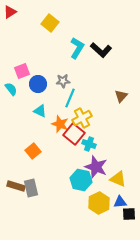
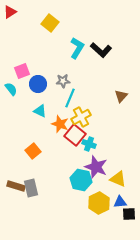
yellow cross: moved 1 px left, 1 px up
red square: moved 1 px right, 1 px down
